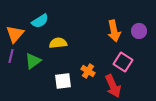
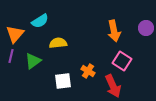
purple circle: moved 7 px right, 3 px up
pink square: moved 1 px left, 1 px up
